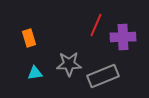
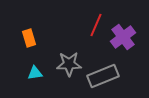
purple cross: rotated 35 degrees counterclockwise
